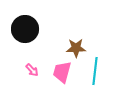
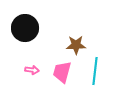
black circle: moved 1 px up
brown star: moved 3 px up
pink arrow: rotated 40 degrees counterclockwise
